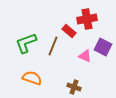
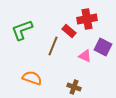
green L-shape: moved 4 px left, 13 px up
